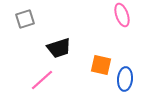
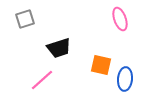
pink ellipse: moved 2 px left, 4 px down
